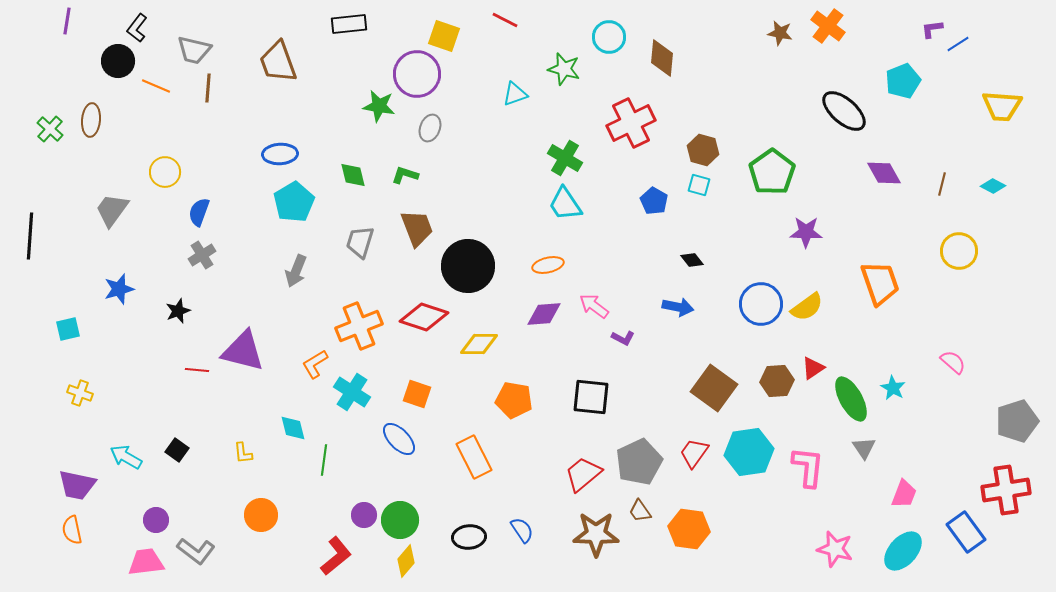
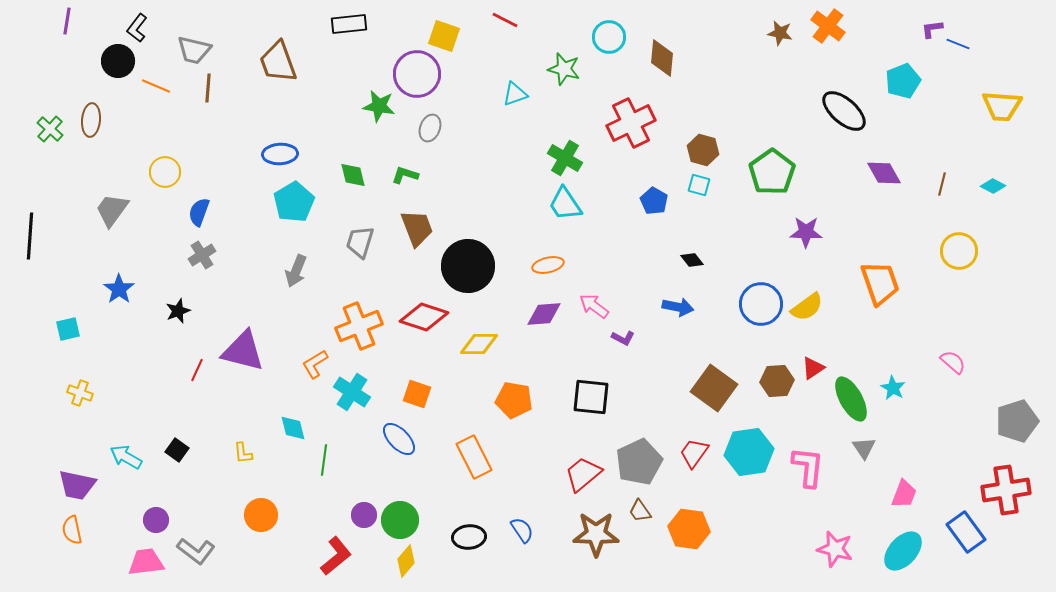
blue line at (958, 44): rotated 55 degrees clockwise
blue star at (119, 289): rotated 20 degrees counterclockwise
red line at (197, 370): rotated 70 degrees counterclockwise
